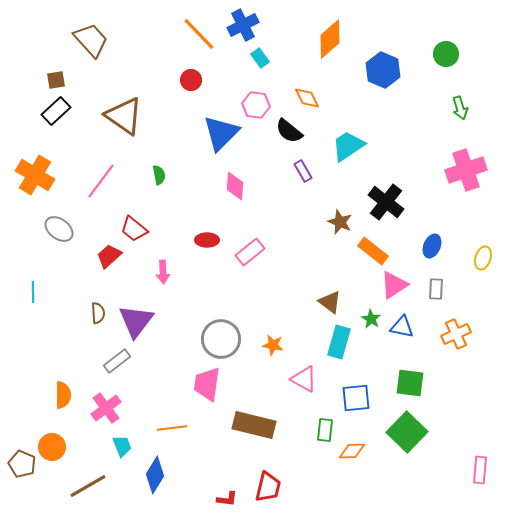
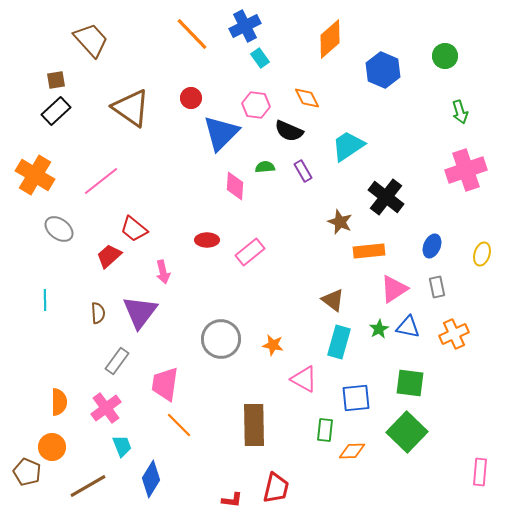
blue cross at (243, 25): moved 2 px right, 1 px down
orange line at (199, 34): moved 7 px left
green circle at (446, 54): moved 1 px left, 2 px down
red circle at (191, 80): moved 18 px down
green arrow at (460, 108): moved 4 px down
brown triangle at (124, 116): moved 7 px right, 8 px up
black semicircle at (289, 131): rotated 16 degrees counterclockwise
green semicircle at (159, 175): moved 106 px right, 8 px up; rotated 84 degrees counterclockwise
pink line at (101, 181): rotated 15 degrees clockwise
black cross at (386, 202): moved 5 px up
orange rectangle at (373, 251): moved 4 px left; rotated 44 degrees counterclockwise
yellow ellipse at (483, 258): moved 1 px left, 4 px up
pink arrow at (163, 272): rotated 10 degrees counterclockwise
pink triangle at (394, 285): moved 4 px down
gray rectangle at (436, 289): moved 1 px right, 2 px up; rotated 15 degrees counterclockwise
cyan line at (33, 292): moved 12 px right, 8 px down
brown triangle at (330, 302): moved 3 px right, 2 px up
green star at (371, 319): moved 8 px right, 10 px down; rotated 12 degrees clockwise
purple triangle at (136, 321): moved 4 px right, 9 px up
blue triangle at (402, 327): moved 6 px right
orange cross at (456, 334): moved 2 px left
gray rectangle at (117, 361): rotated 16 degrees counterclockwise
pink trapezoid at (207, 384): moved 42 px left
orange semicircle at (63, 395): moved 4 px left, 7 px down
brown rectangle at (254, 425): rotated 75 degrees clockwise
orange line at (172, 428): moved 7 px right, 3 px up; rotated 52 degrees clockwise
brown pentagon at (22, 464): moved 5 px right, 8 px down
pink rectangle at (480, 470): moved 2 px down
blue diamond at (155, 475): moved 4 px left, 4 px down
red trapezoid at (268, 487): moved 8 px right, 1 px down
red L-shape at (227, 499): moved 5 px right, 1 px down
